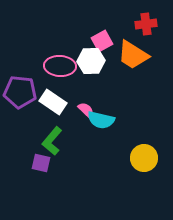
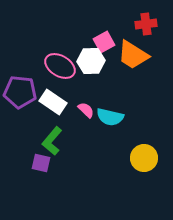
pink square: moved 2 px right, 1 px down
pink ellipse: rotated 28 degrees clockwise
cyan semicircle: moved 9 px right, 3 px up
